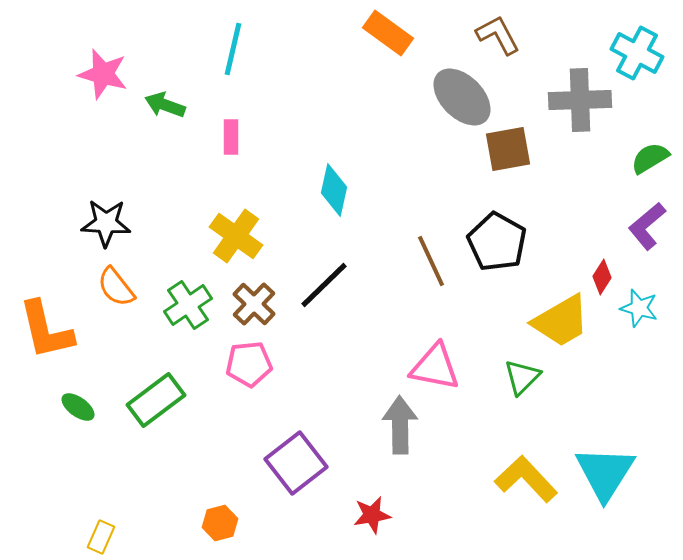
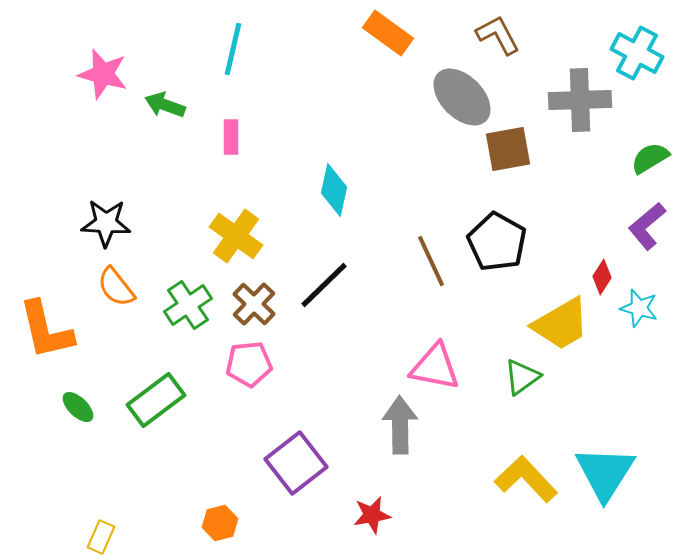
yellow trapezoid: moved 3 px down
green triangle: rotated 9 degrees clockwise
green ellipse: rotated 8 degrees clockwise
